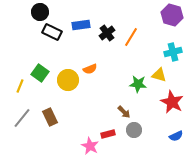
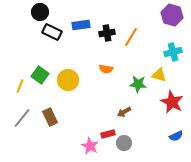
black cross: rotated 28 degrees clockwise
orange semicircle: moved 16 px right; rotated 32 degrees clockwise
green square: moved 2 px down
brown arrow: rotated 104 degrees clockwise
gray circle: moved 10 px left, 13 px down
